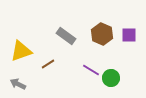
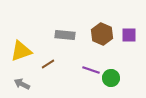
gray rectangle: moved 1 px left, 1 px up; rotated 30 degrees counterclockwise
purple line: rotated 12 degrees counterclockwise
gray arrow: moved 4 px right
